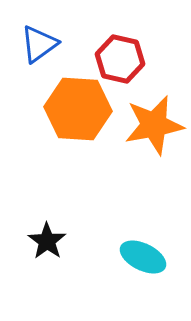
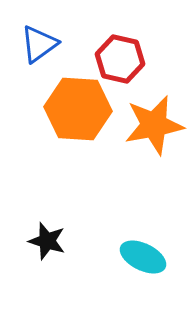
black star: rotated 18 degrees counterclockwise
